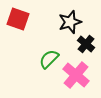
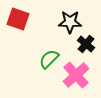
black star: rotated 20 degrees clockwise
pink cross: rotated 8 degrees clockwise
